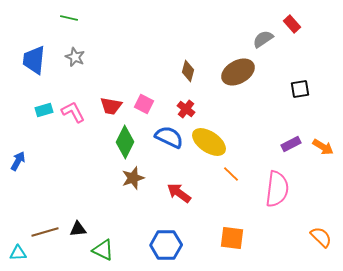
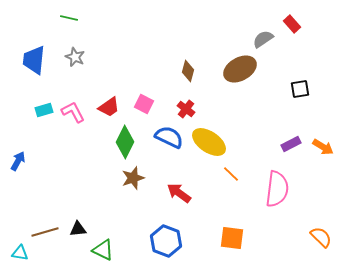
brown ellipse: moved 2 px right, 3 px up
red trapezoid: moved 2 px left, 1 px down; rotated 45 degrees counterclockwise
blue hexagon: moved 4 px up; rotated 20 degrees clockwise
cyan triangle: moved 2 px right; rotated 12 degrees clockwise
